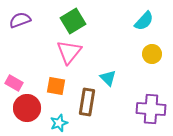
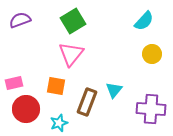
pink triangle: moved 2 px right, 2 px down
cyan triangle: moved 6 px right, 12 px down; rotated 24 degrees clockwise
pink rectangle: rotated 42 degrees counterclockwise
brown rectangle: rotated 12 degrees clockwise
red circle: moved 1 px left, 1 px down
